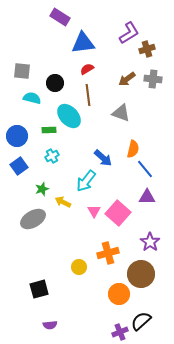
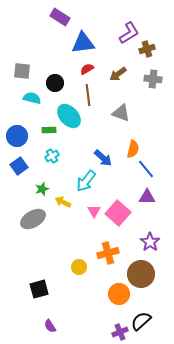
brown arrow: moved 9 px left, 5 px up
blue line: moved 1 px right
purple semicircle: moved 1 px down; rotated 64 degrees clockwise
